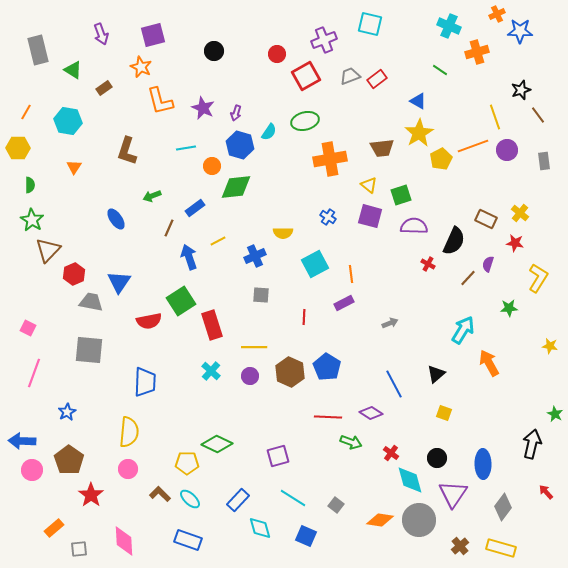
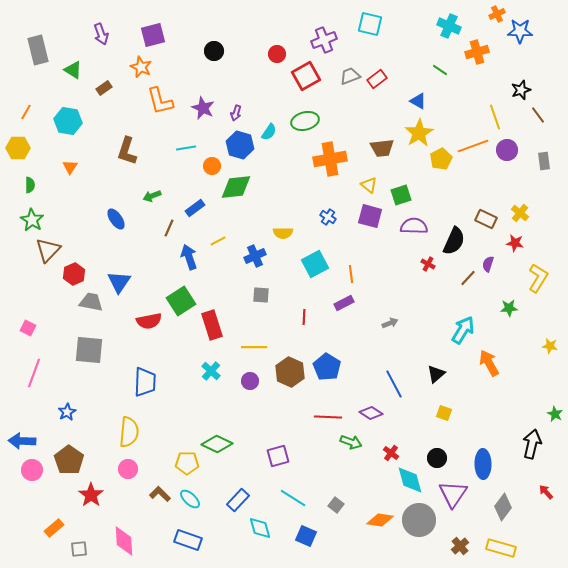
orange triangle at (74, 167): moved 4 px left
purple circle at (250, 376): moved 5 px down
